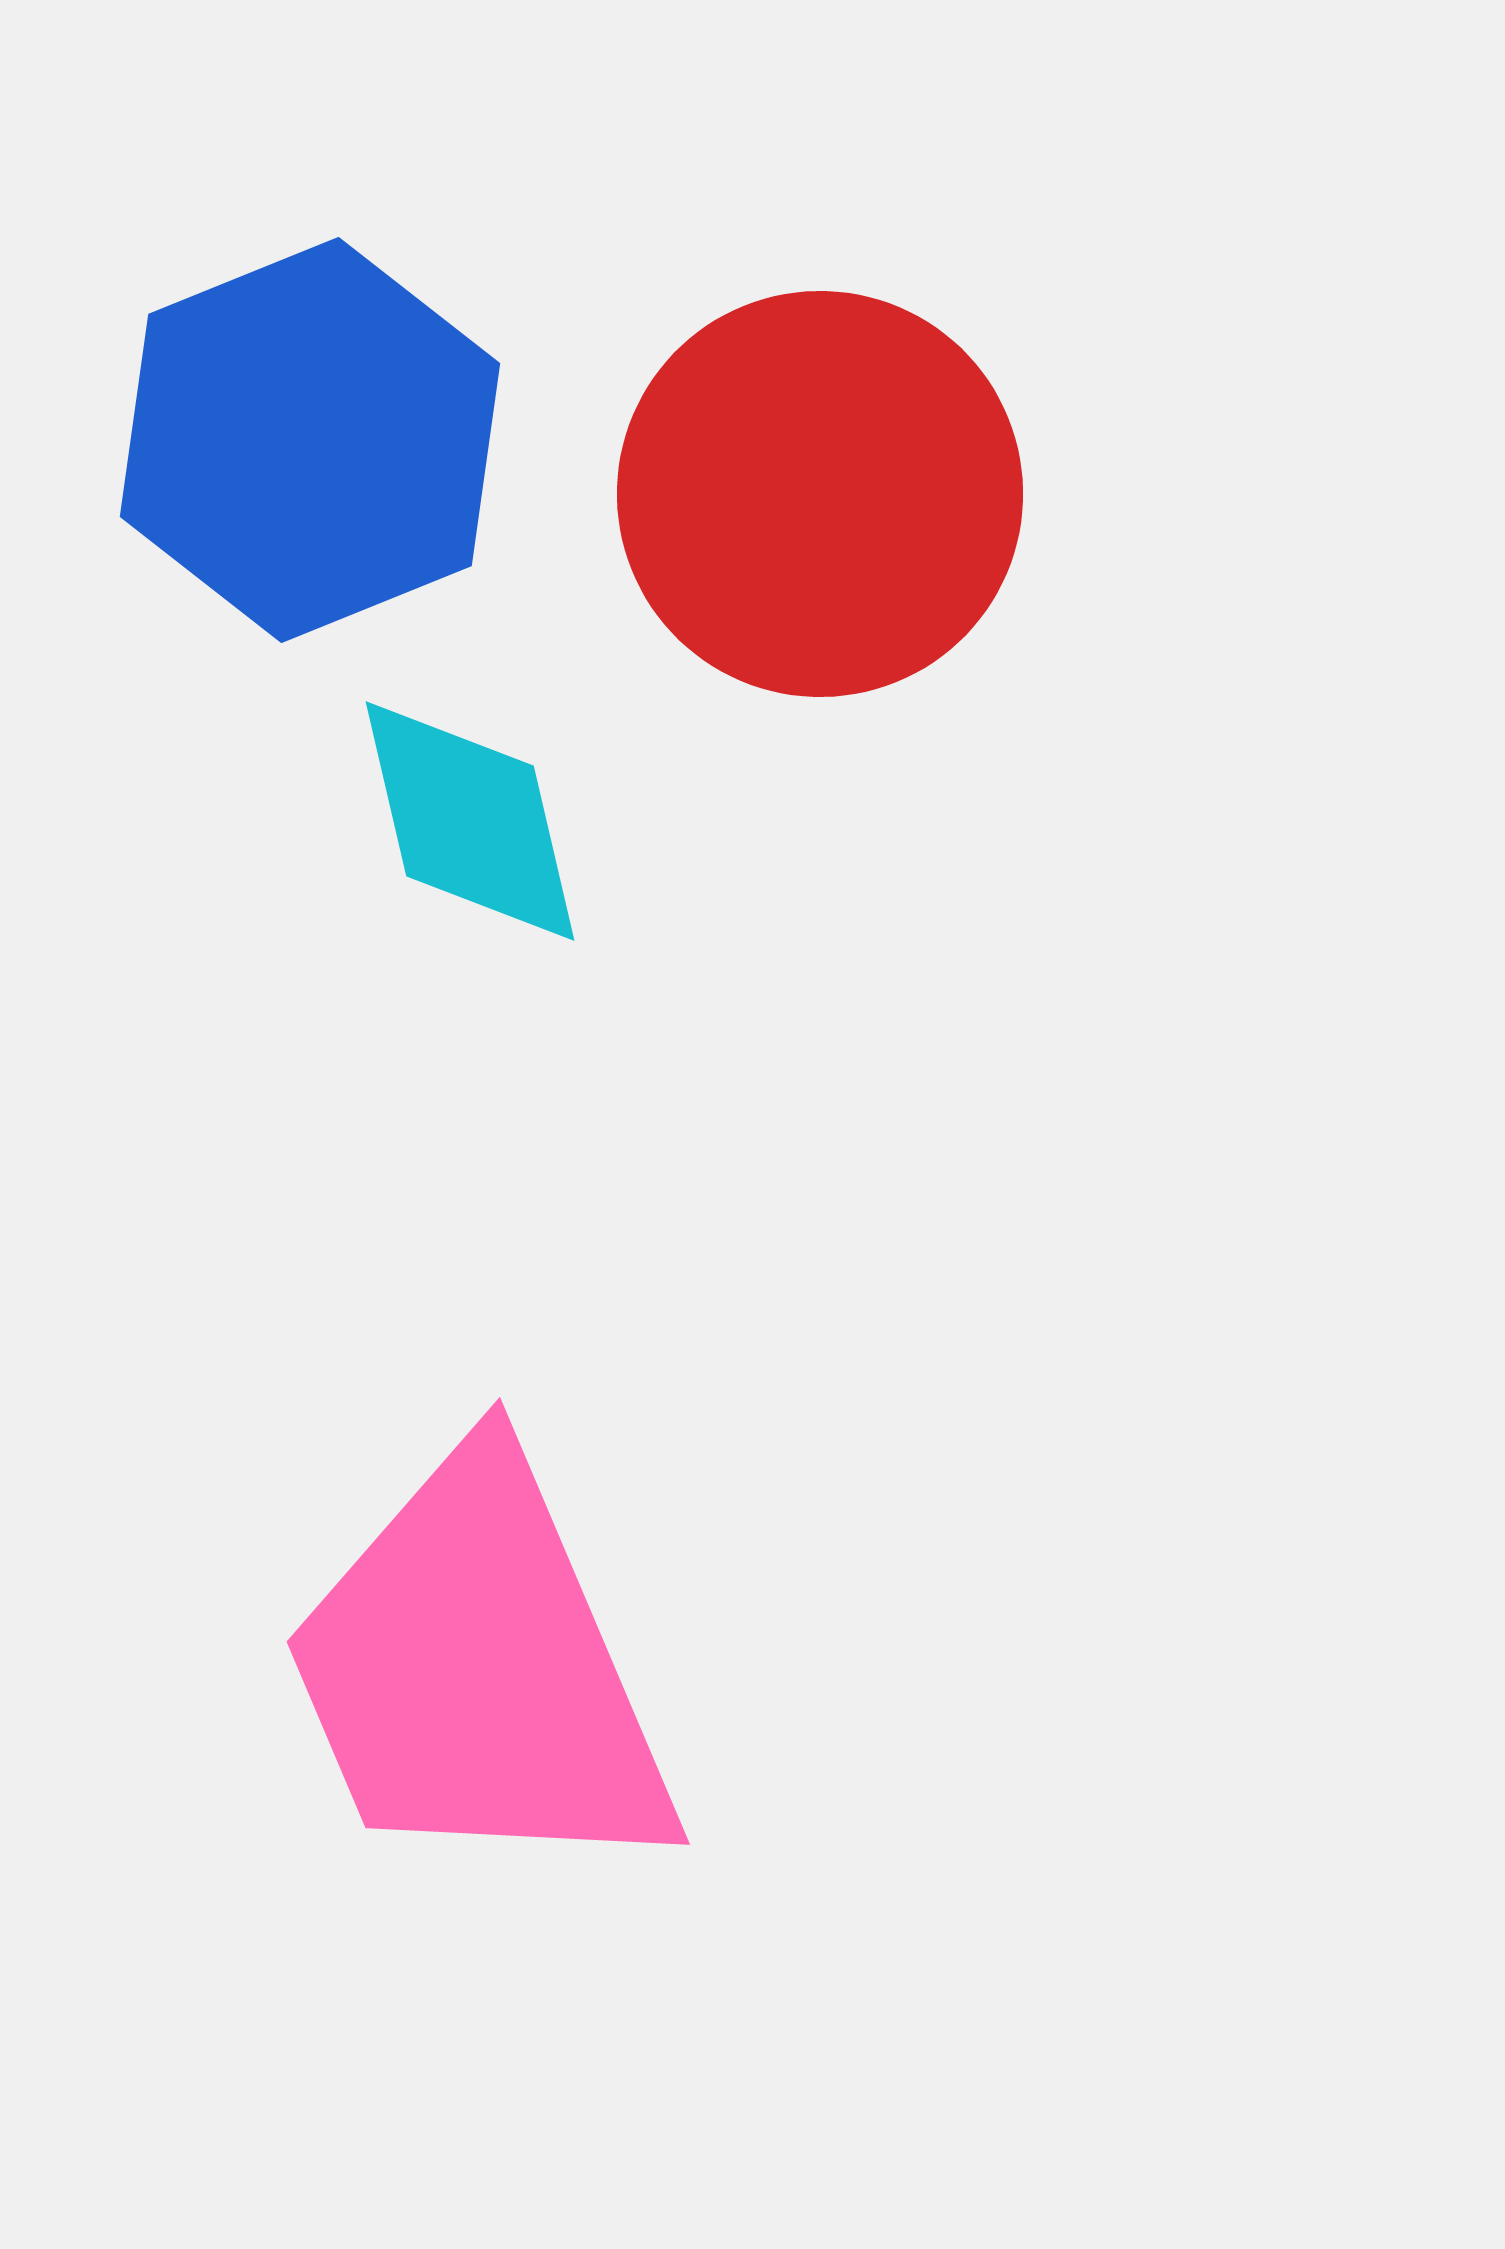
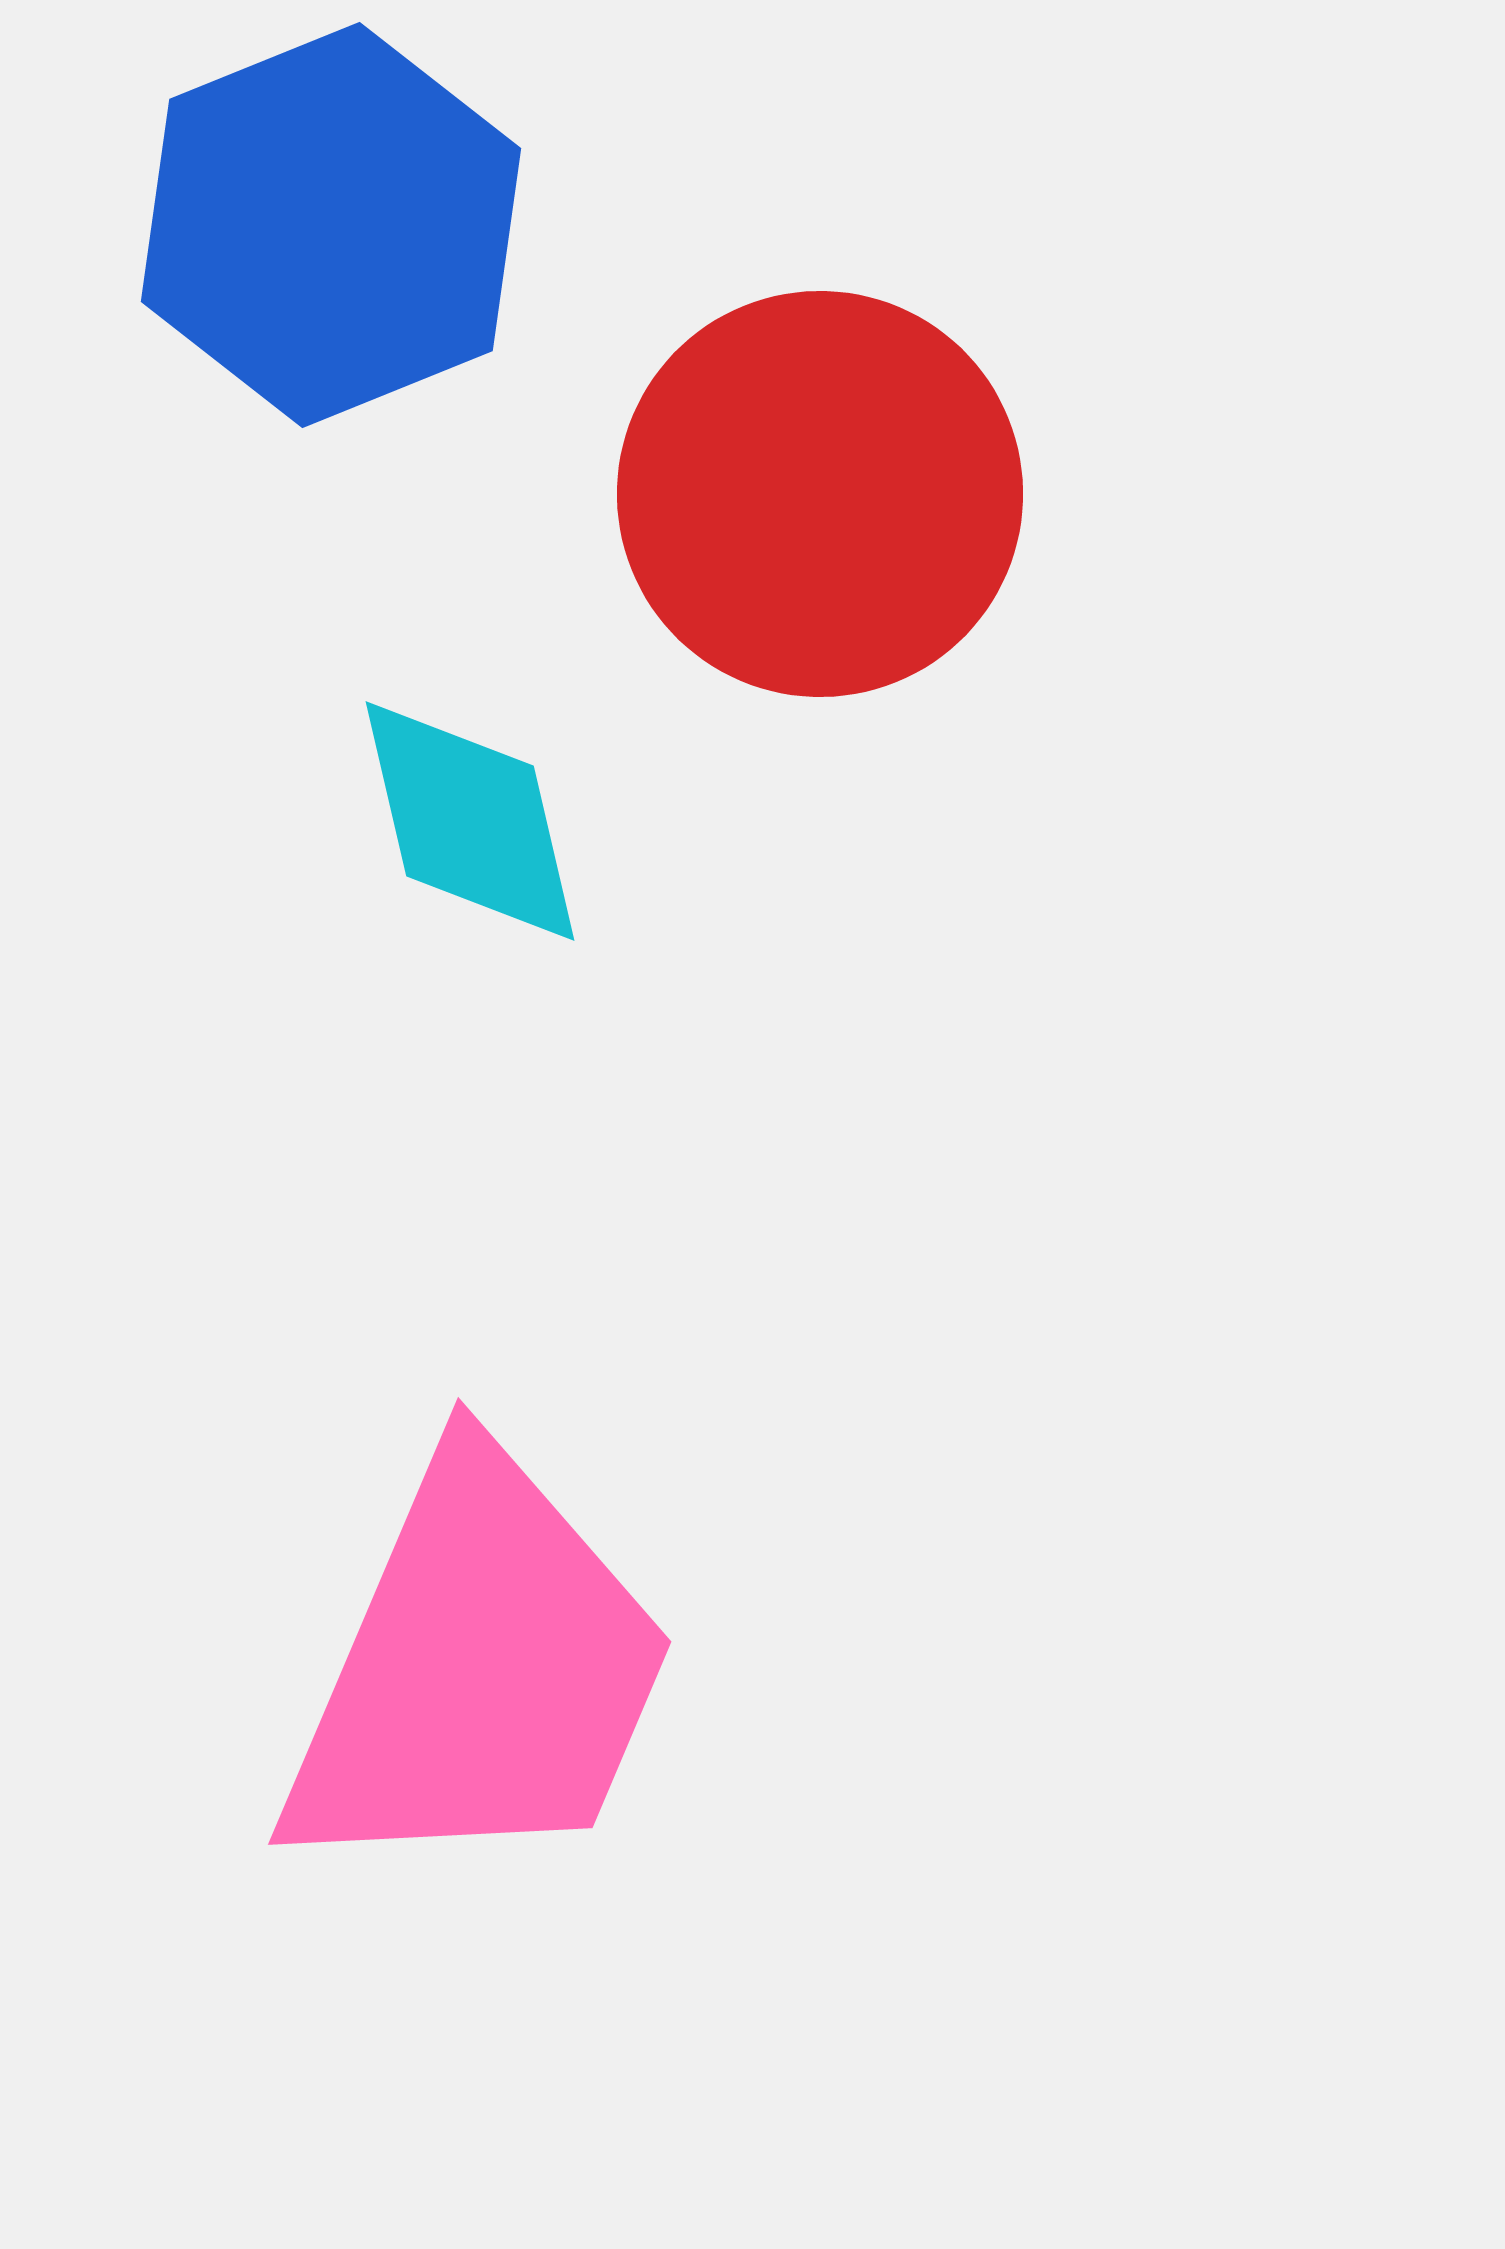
blue hexagon: moved 21 px right, 215 px up
pink trapezoid: rotated 134 degrees counterclockwise
